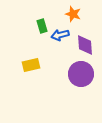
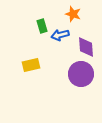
purple diamond: moved 1 px right, 2 px down
